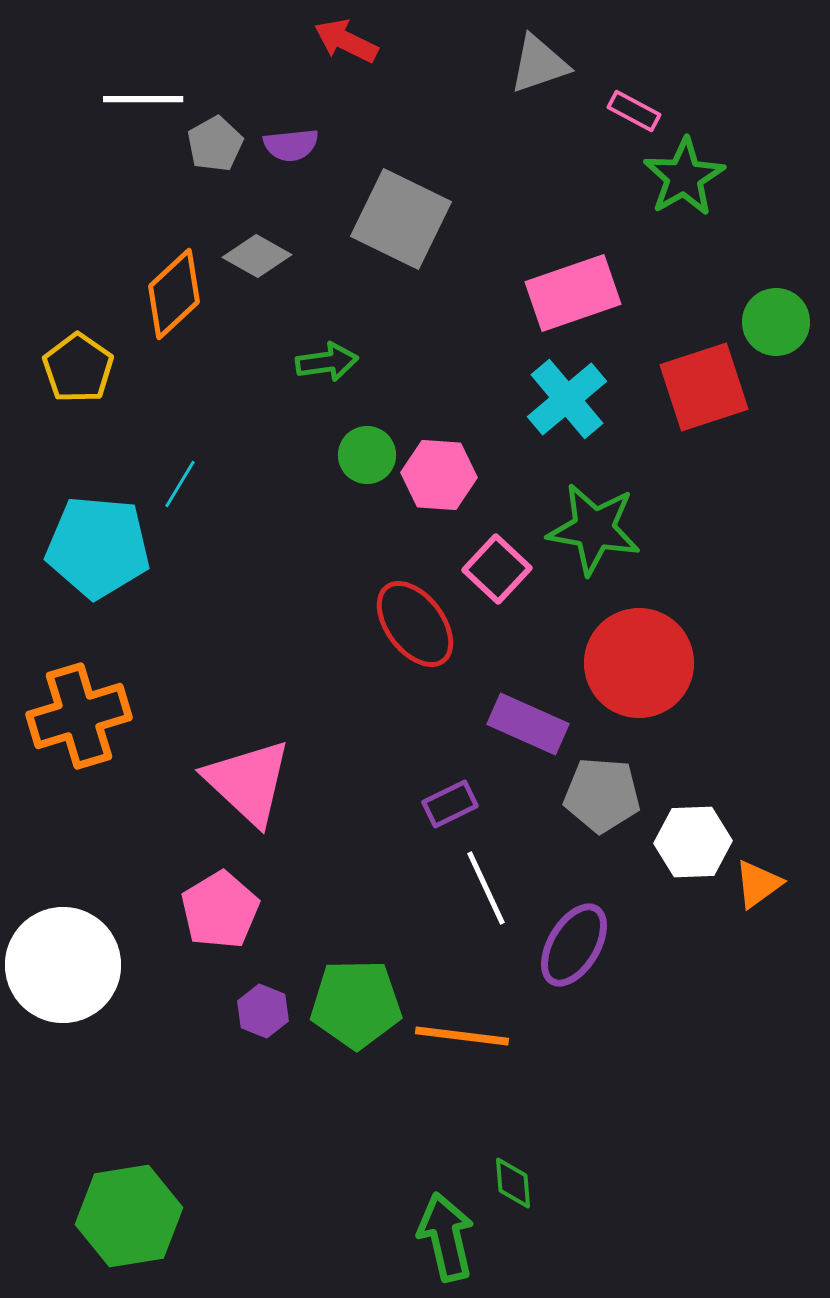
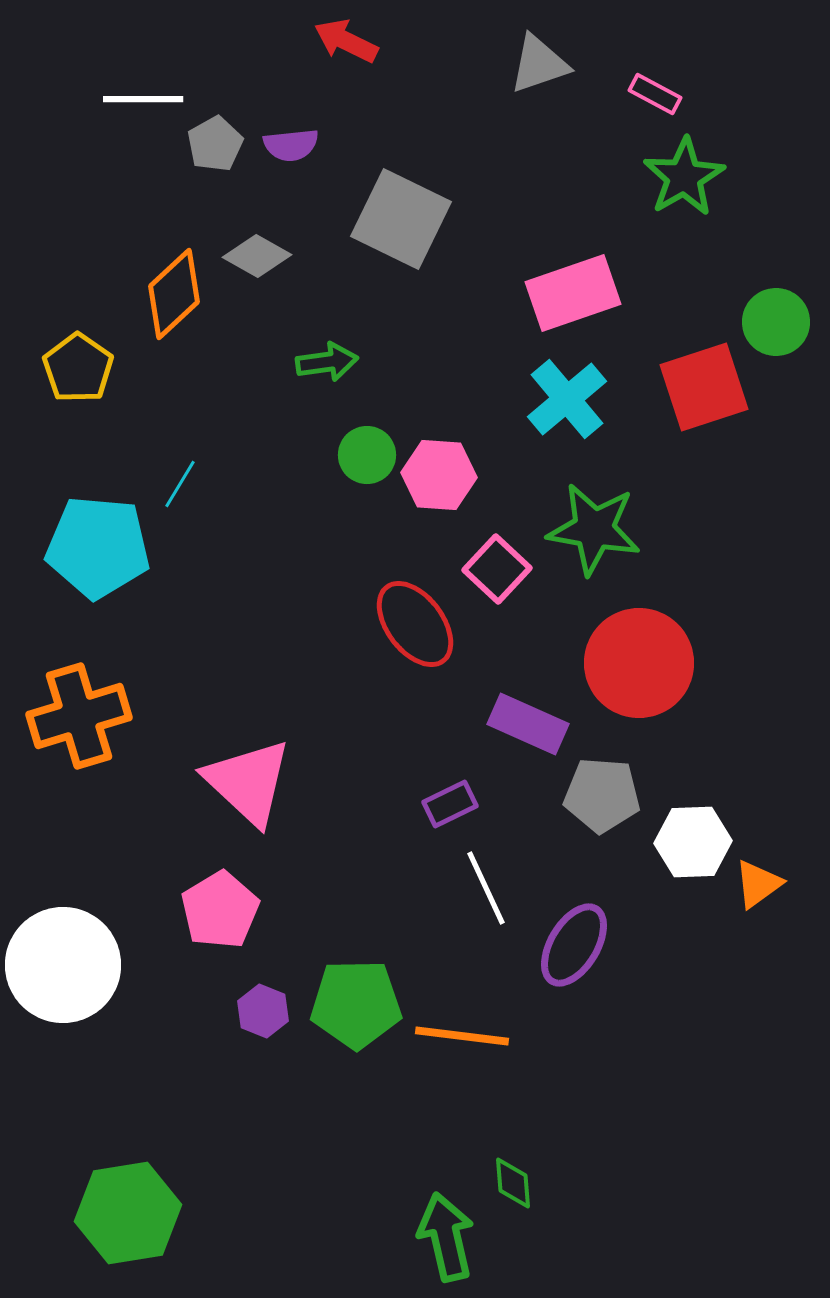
pink rectangle at (634, 111): moved 21 px right, 17 px up
green hexagon at (129, 1216): moved 1 px left, 3 px up
